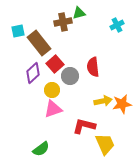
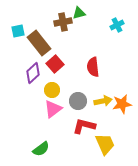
gray circle: moved 8 px right, 25 px down
pink triangle: rotated 18 degrees counterclockwise
